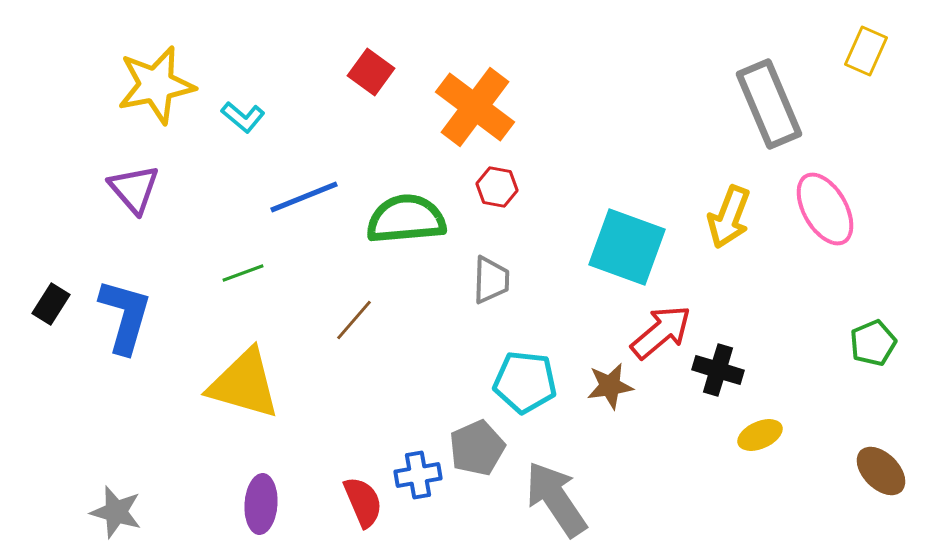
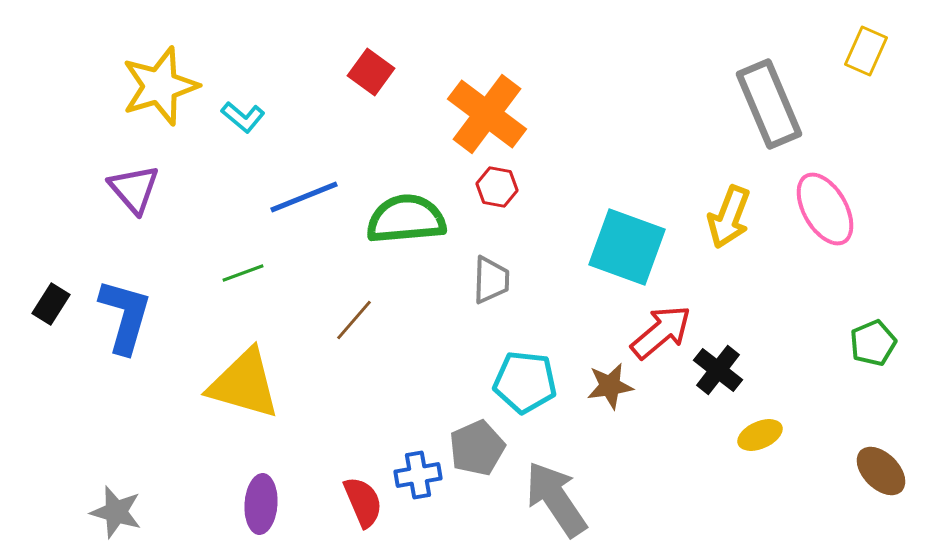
yellow star: moved 4 px right, 1 px down; rotated 6 degrees counterclockwise
orange cross: moved 12 px right, 7 px down
black cross: rotated 21 degrees clockwise
